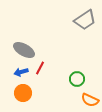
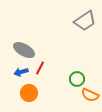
gray trapezoid: moved 1 px down
orange circle: moved 6 px right
orange semicircle: moved 5 px up
